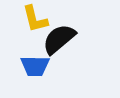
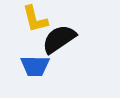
black semicircle: rotated 6 degrees clockwise
